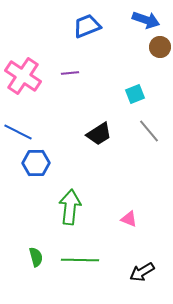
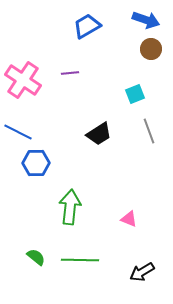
blue trapezoid: rotated 8 degrees counterclockwise
brown circle: moved 9 px left, 2 px down
pink cross: moved 4 px down
gray line: rotated 20 degrees clockwise
green semicircle: rotated 36 degrees counterclockwise
